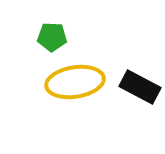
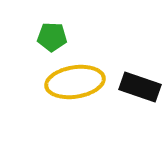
black rectangle: rotated 9 degrees counterclockwise
